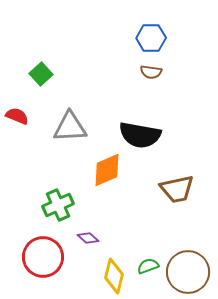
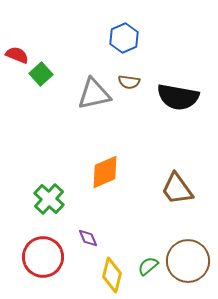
blue hexagon: moved 27 px left; rotated 24 degrees counterclockwise
brown semicircle: moved 22 px left, 10 px down
red semicircle: moved 61 px up
gray triangle: moved 24 px right, 33 px up; rotated 9 degrees counterclockwise
black semicircle: moved 38 px right, 38 px up
orange diamond: moved 2 px left, 2 px down
brown trapezoid: rotated 66 degrees clockwise
green cross: moved 9 px left, 6 px up; rotated 24 degrees counterclockwise
purple diamond: rotated 25 degrees clockwise
green semicircle: rotated 20 degrees counterclockwise
brown circle: moved 11 px up
yellow diamond: moved 2 px left, 1 px up
